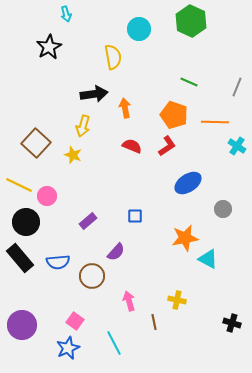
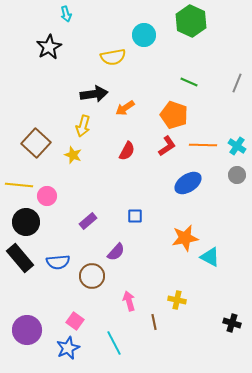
cyan circle: moved 5 px right, 6 px down
yellow semicircle: rotated 90 degrees clockwise
gray line: moved 4 px up
orange arrow: rotated 114 degrees counterclockwise
orange line: moved 12 px left, 23 px down
red semicircle: moved 5 px left, 5 px down; rotated 96 degrees clockwise
yellow line: rotated 20 degrees counterclockwise
gray circle: moved 14 px right, 34 px up
cyan triangle: moved 2 px right, 2 px up
purple circle: moved 5 px right, 5 px down
